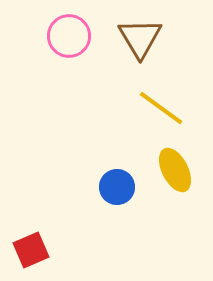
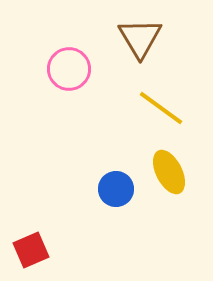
pink circle: moved 33 px down
yellow ellipse: moved 6 px left, 2 px down
blue circle: moved 1 px left, 2 px down
